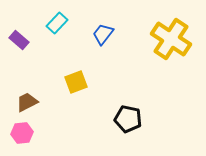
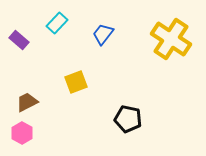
pink hexagon: rotated 25 degrees counterclockwise
